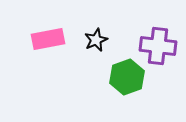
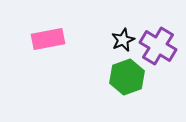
black star: moved 27 px right
purple cross: rotated 24 degrees clockwise
